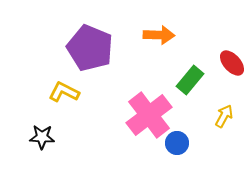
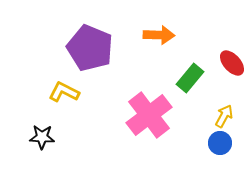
green rectangle: moved 2 px up
blue circle: moved 43 px right
